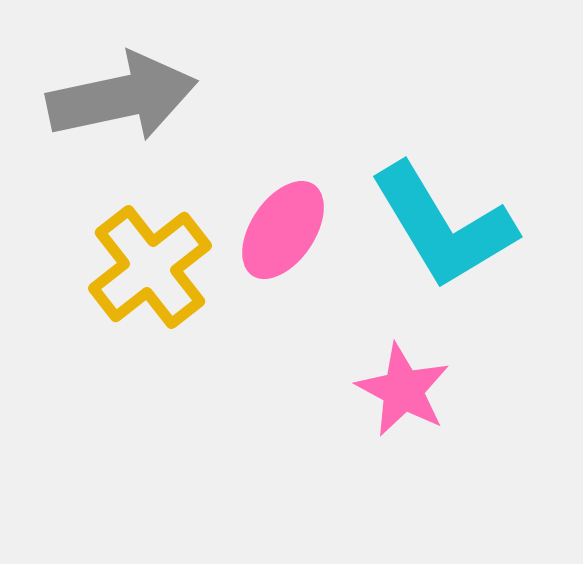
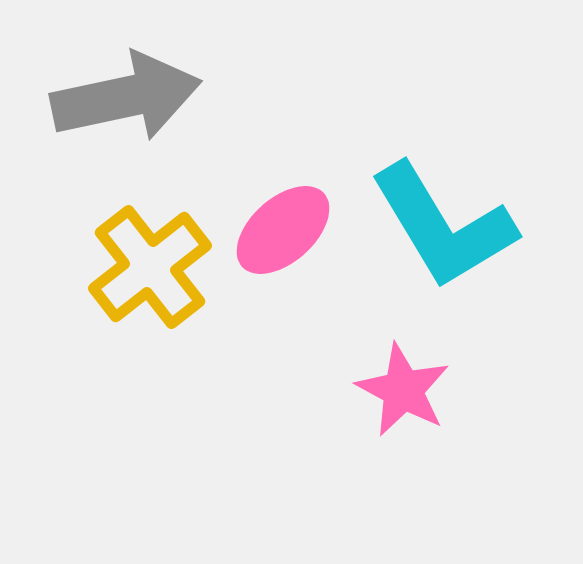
gray arrow: moved 4 px right
pink ellipse: rotated 14 degrees clockwise
